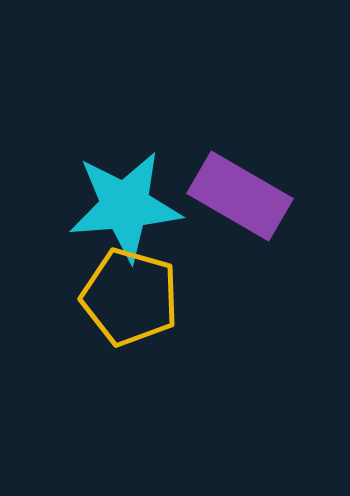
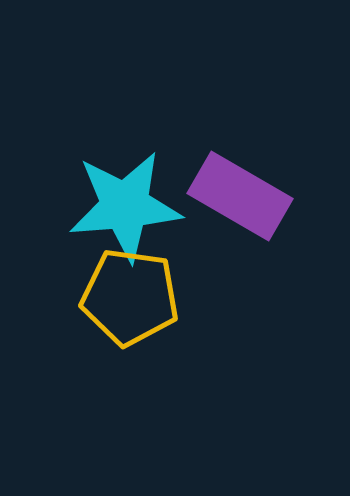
yellow pentagon: rotated 8 degrees counterclockwise
